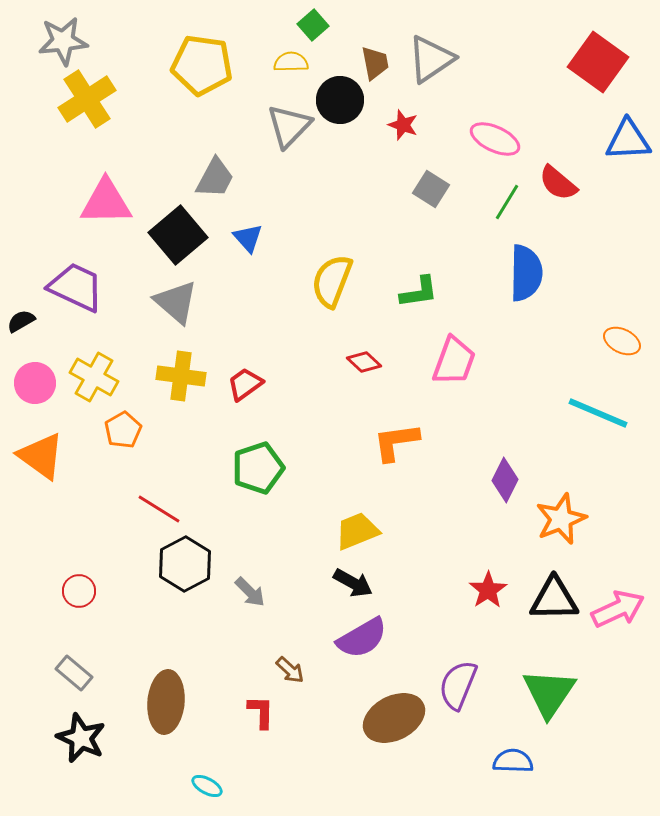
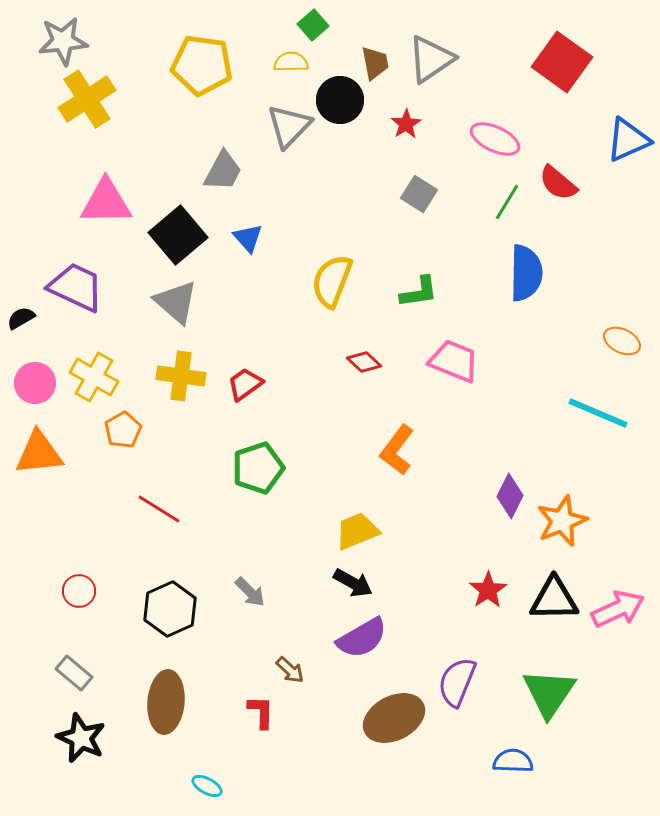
red square at (598, 62): moved 36 px left
red star at (403, 125): moved 3 px right, 1 px up; rotated 20 degrees clockwise
blue triangle at (628, 140): rotated 21 degrees counterclockwise
gray trapezoid at (215, 178): moved 8 px right, 7 px up
gray square at (431, 189): moved 12 px left, 5 px down
black semicircle at (21, 321): moved 3 px up
pink trapezoid at (454, 361): rotated 88 degrees counterclockwise
orange L-shape at (396, 442): moved 1 px right, 8 px down; rotated 45 degrees counterclockwise
orange triangle at (41, 456): moved 2 px left, 3 px up; rotated 42 degrees counterclockwise
purple diamond at (505, 480): moved 5 px right, 16 px down
orange star at (561, 519): moved 1 px right, 2 px down
black hexagon at (185, 564): moved 15 px left, 45 px down; rotated 4 degrees clockwise
purple semicircle at (458, 685): moved 1 px left, 3 px up
